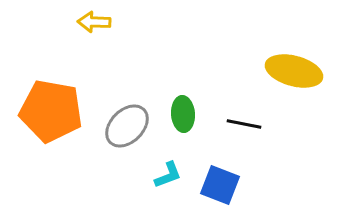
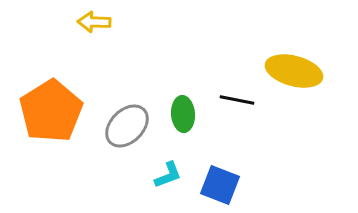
orange pentagon: rotated 30 degrees clockwise
black line: moved 7 px left, 24 px up
